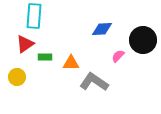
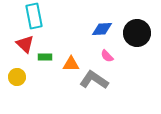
cyan rectangle: rotated 15 degrees counterclockwise
black circle: moved 6 px left, 7 px up
red triangle: rotated 42 degrees counterclockwise
pink semicircle: moved 11 px left; rotated 88 degrees counterclockwise
orange triangle: moved 1 px down
gray L-shape: moved 2 px up
